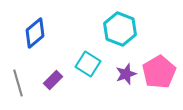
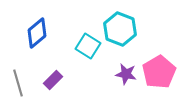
blue diamond: moved 2 px right
cyan square: moved 18 px up
purple star: rotated 30 degrees clockwise
